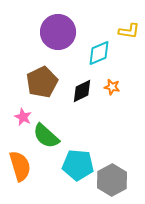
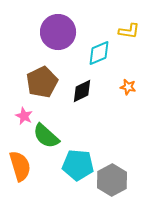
orange star: moved 16 px right
pink star: moved 1 px right, 1 px up
